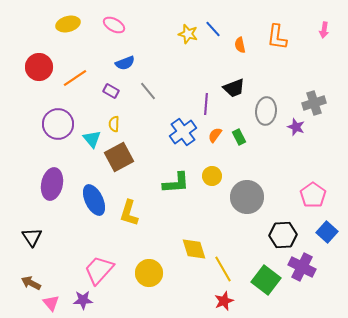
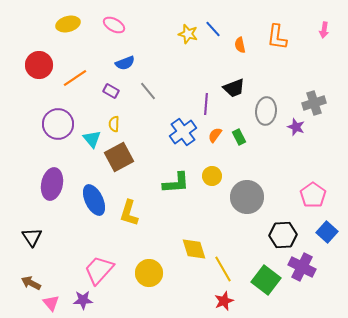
red circle at (39, 67): moved 2 px up
